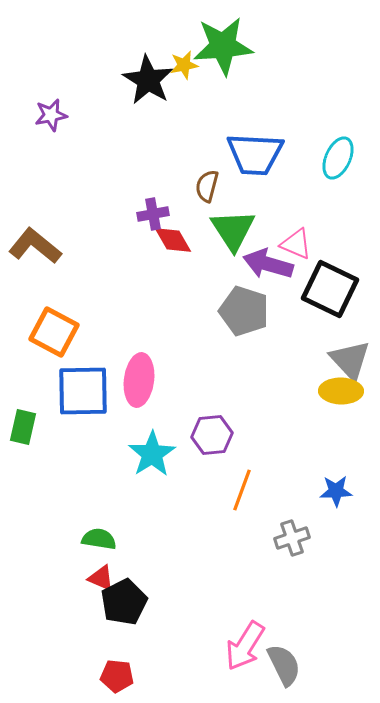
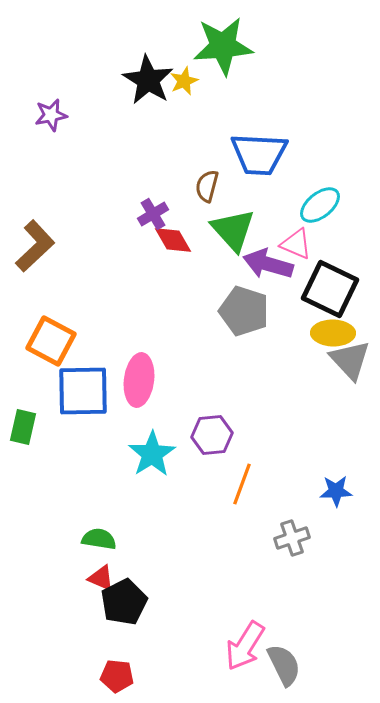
yellow star: moved 16 px down; rotated 12 degrees counterclockwise
blue trapezoid: moved 4 px right
cyan ellipse: moved 18 px left, 47 px down; rotated 27 degrees clockwise
purple cross: rotated 20 degrees counterclockwise
green triangle: rotated 9 degrees counterclockwise
brown L-shape: rotated 98 degrees clockwise
orange square: moved 3 px left, 9 px down
yellow ellipse: moved 8 px left, 58 px up
orange line: moved 6 px up
